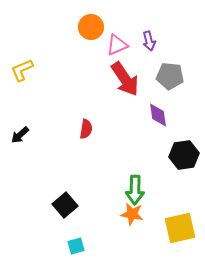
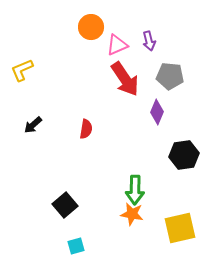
purple diamond: moved 1 px left, 3 px up; rotated 30 degrees clockwise
black arrow: moved 13 px right, 10 px up
